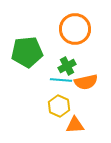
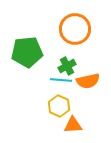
orange semicircle: moved 2 px right, 1 px up
orange triangle: moved 2 px left
